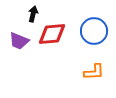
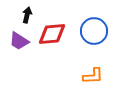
black arrow: moved 6 px left, 1 px down
purple trapezoid: rotated 10 degrees clockwise
orange L-shape: moved 1 px left, 4 px down
